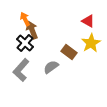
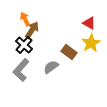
red triangle: moved 1 px right, 2 px down
brown arrow: rotated 54 degrees clockwise
black cross: moved 1 px left, 2 px down
